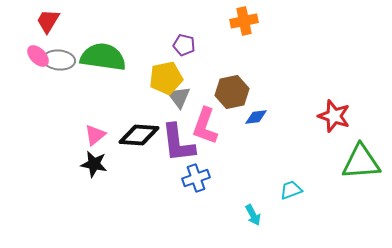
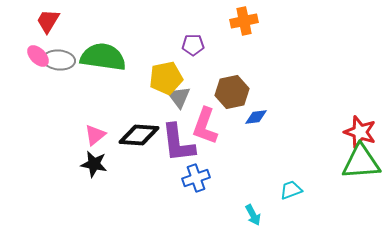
purple pentagon: moved 9 px right; rotated 15 degrees counterclockwise
red star: moved 26 px right, 16 px down
